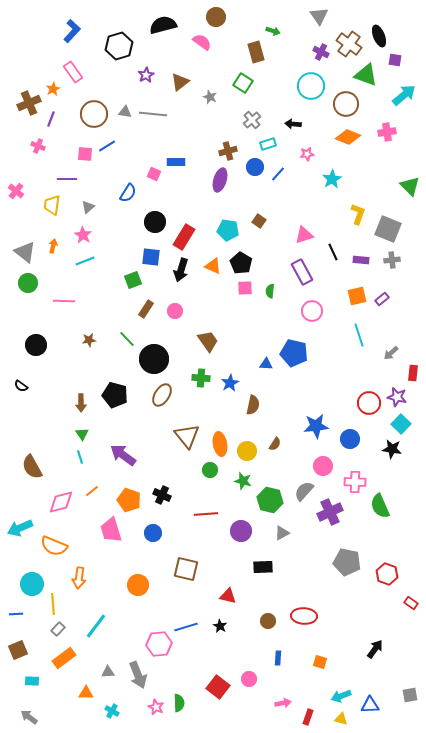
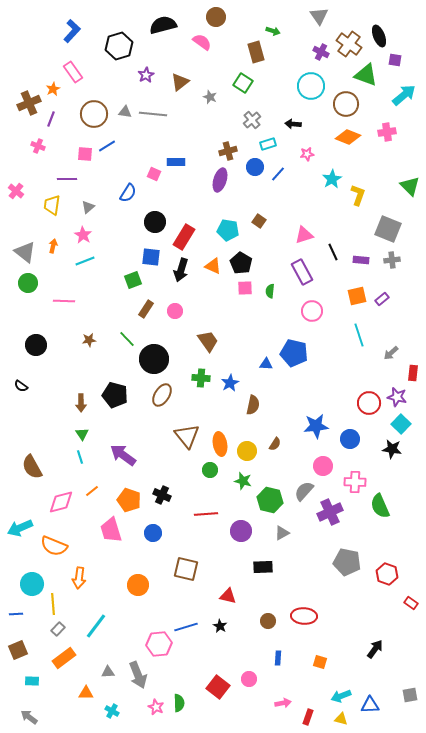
yellow L-shape at (358, 214): moved 19 px up
